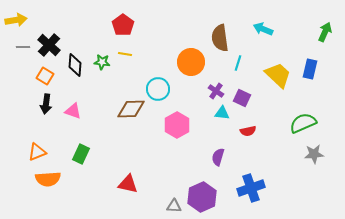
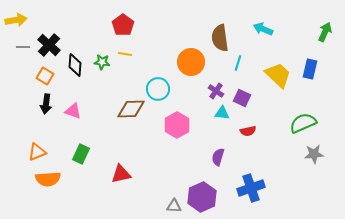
red triangle: moved 7 px left, 10 px up; rotated 25 degrees counterclockwise
